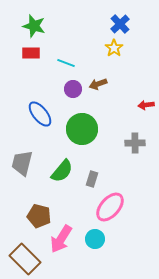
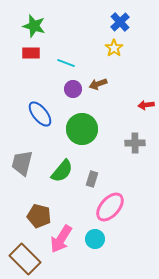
blue cross: moved 2 px up
